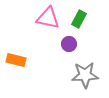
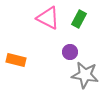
pink triangle: rotated 15 degrees clockwise
purple circle: moved 1 px right, 8 px down
gray star: rotated 12 degrees clockwise
